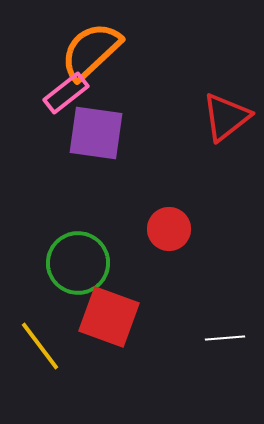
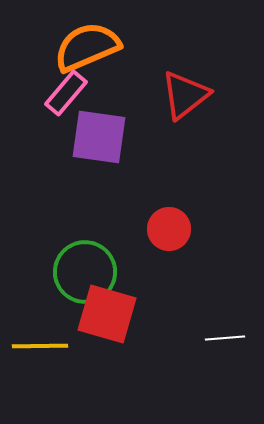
orange semicircle: moved 4 px left, 4 px up; rotated 20 degrees clockwise
pink rectangle: rotated 12 degrees counterclockwise
red triangle: moved 41 px left, 22 px up
purple square: moved 3 px right, 4 px down
green circle: moved 7 px right, 9 px down
red square: moved 2 px left, 3 px up; rotated 4 degrees counterclockwise
yellow line: rotated 54 degrees counterclockwise
